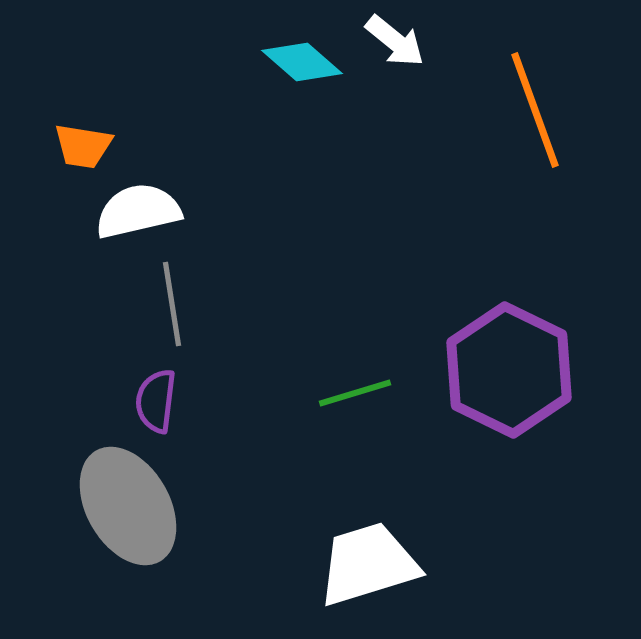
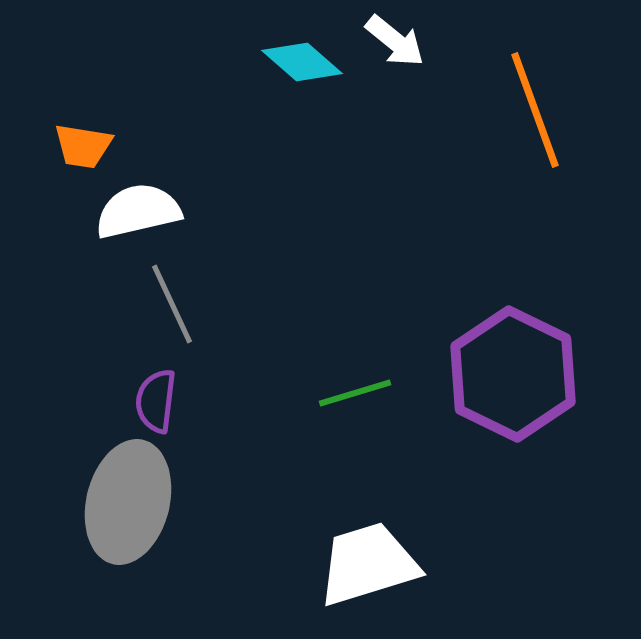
gray line: rotated 16 degrees counterclockwise
purple hexagon: moved 4 px right, 4 px down
gray ellipse: moved 4 px up; rotated 44 degrees clockwise
